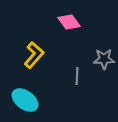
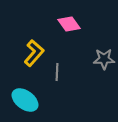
pink diamond: moved 2 px down
yellow L-shape: moved 2 px up
gray line: moved 20 px left, 4 px up
